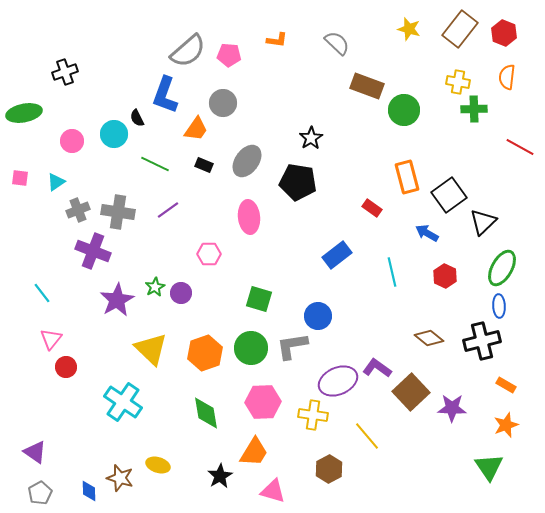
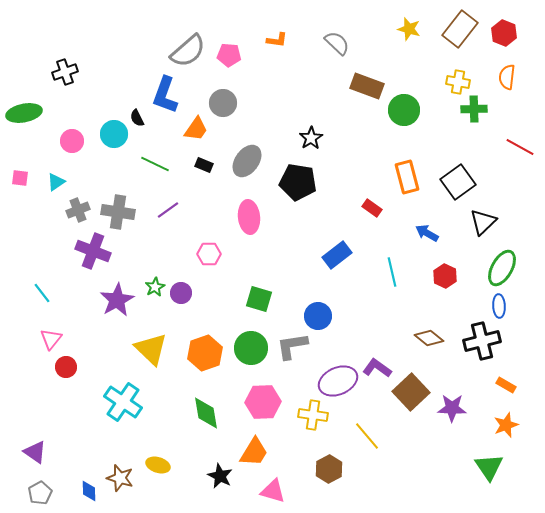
black square at (449, 195): moved 9 px right, 13 px up
black star at (220, 476): rotated 15 degrees counterclockwise
